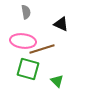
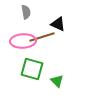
black triangle: moved 3 px left
pink ellipse: rotated 10 degrees counterclockwise
brown line: moved 12 px up
green square: moved 4 px right
